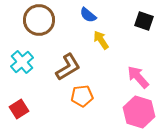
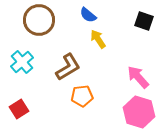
yellow arrow: moved 3 px left, 1 px up
